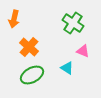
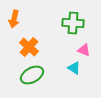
green cross: rotated 30 degrees counterclockwise
pink triangle: moved 1 px right, 1 px up
cyan triangle: moved 7 px right
